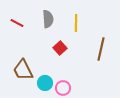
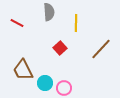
gray semicircle: moved 1 px right, 7 px up
brown line: rotated 30 degrees clockwise
pink circle: moved 1 px right
